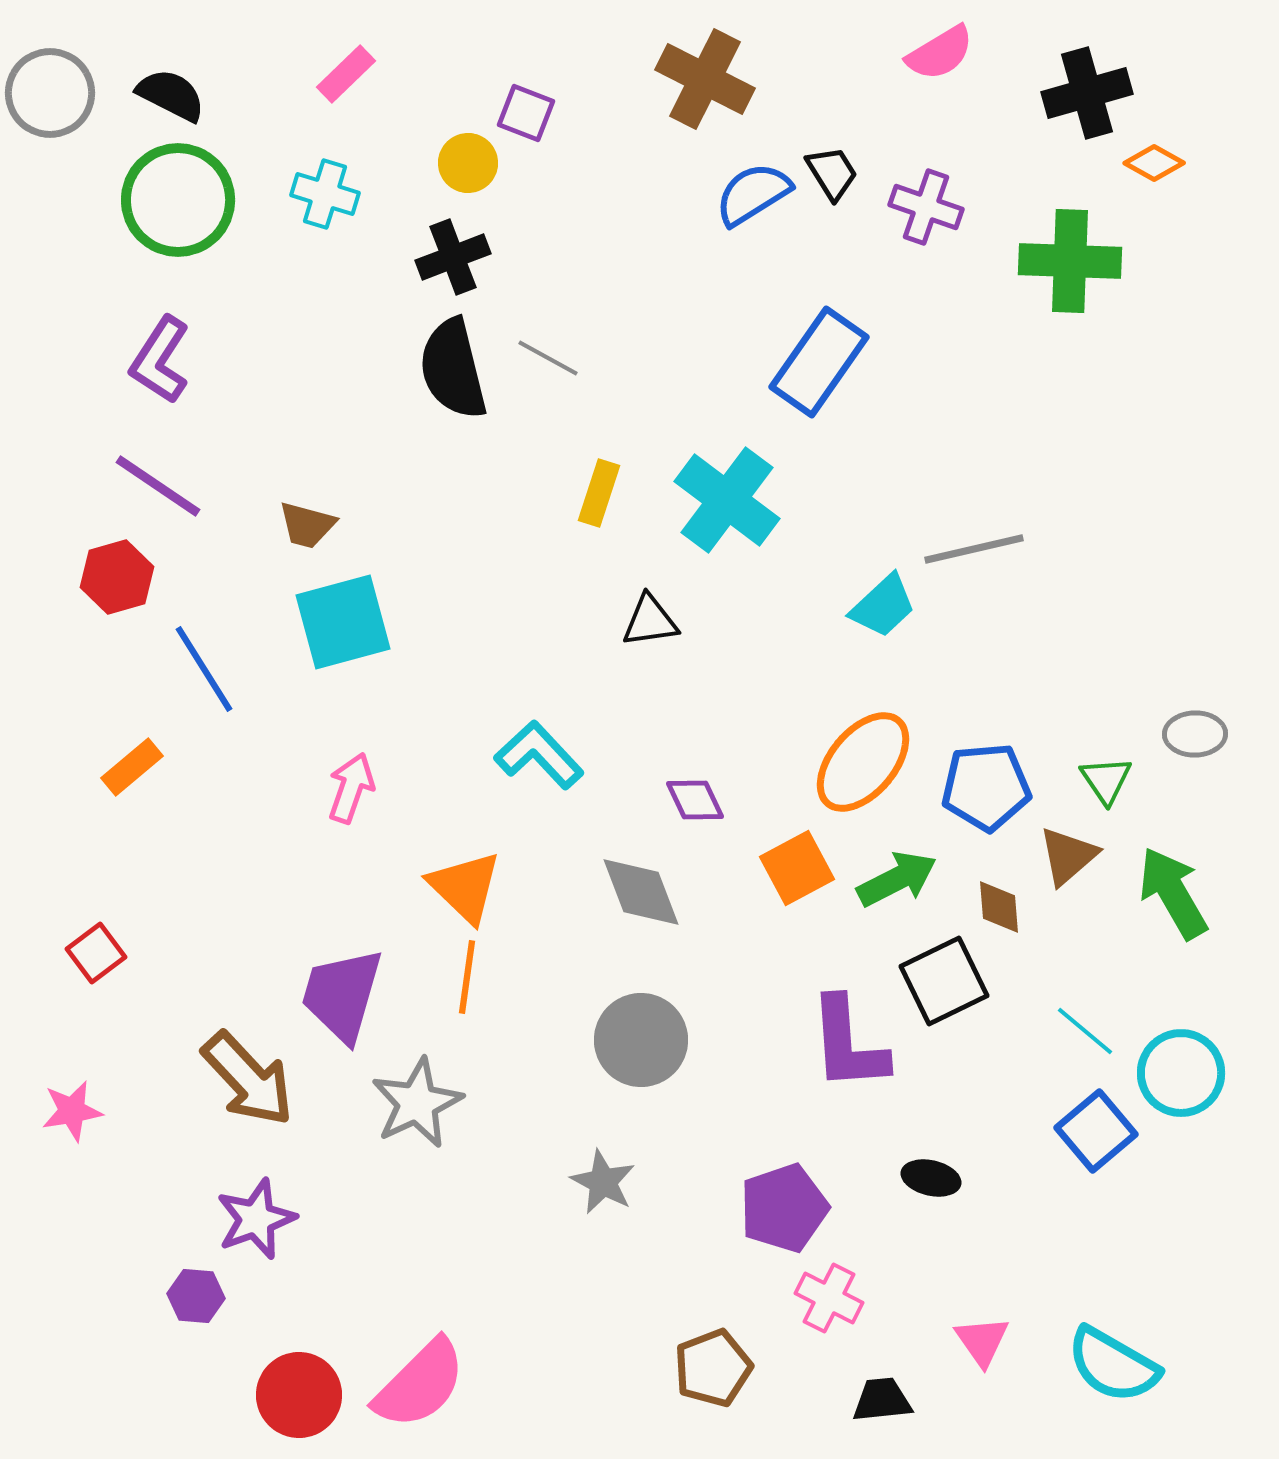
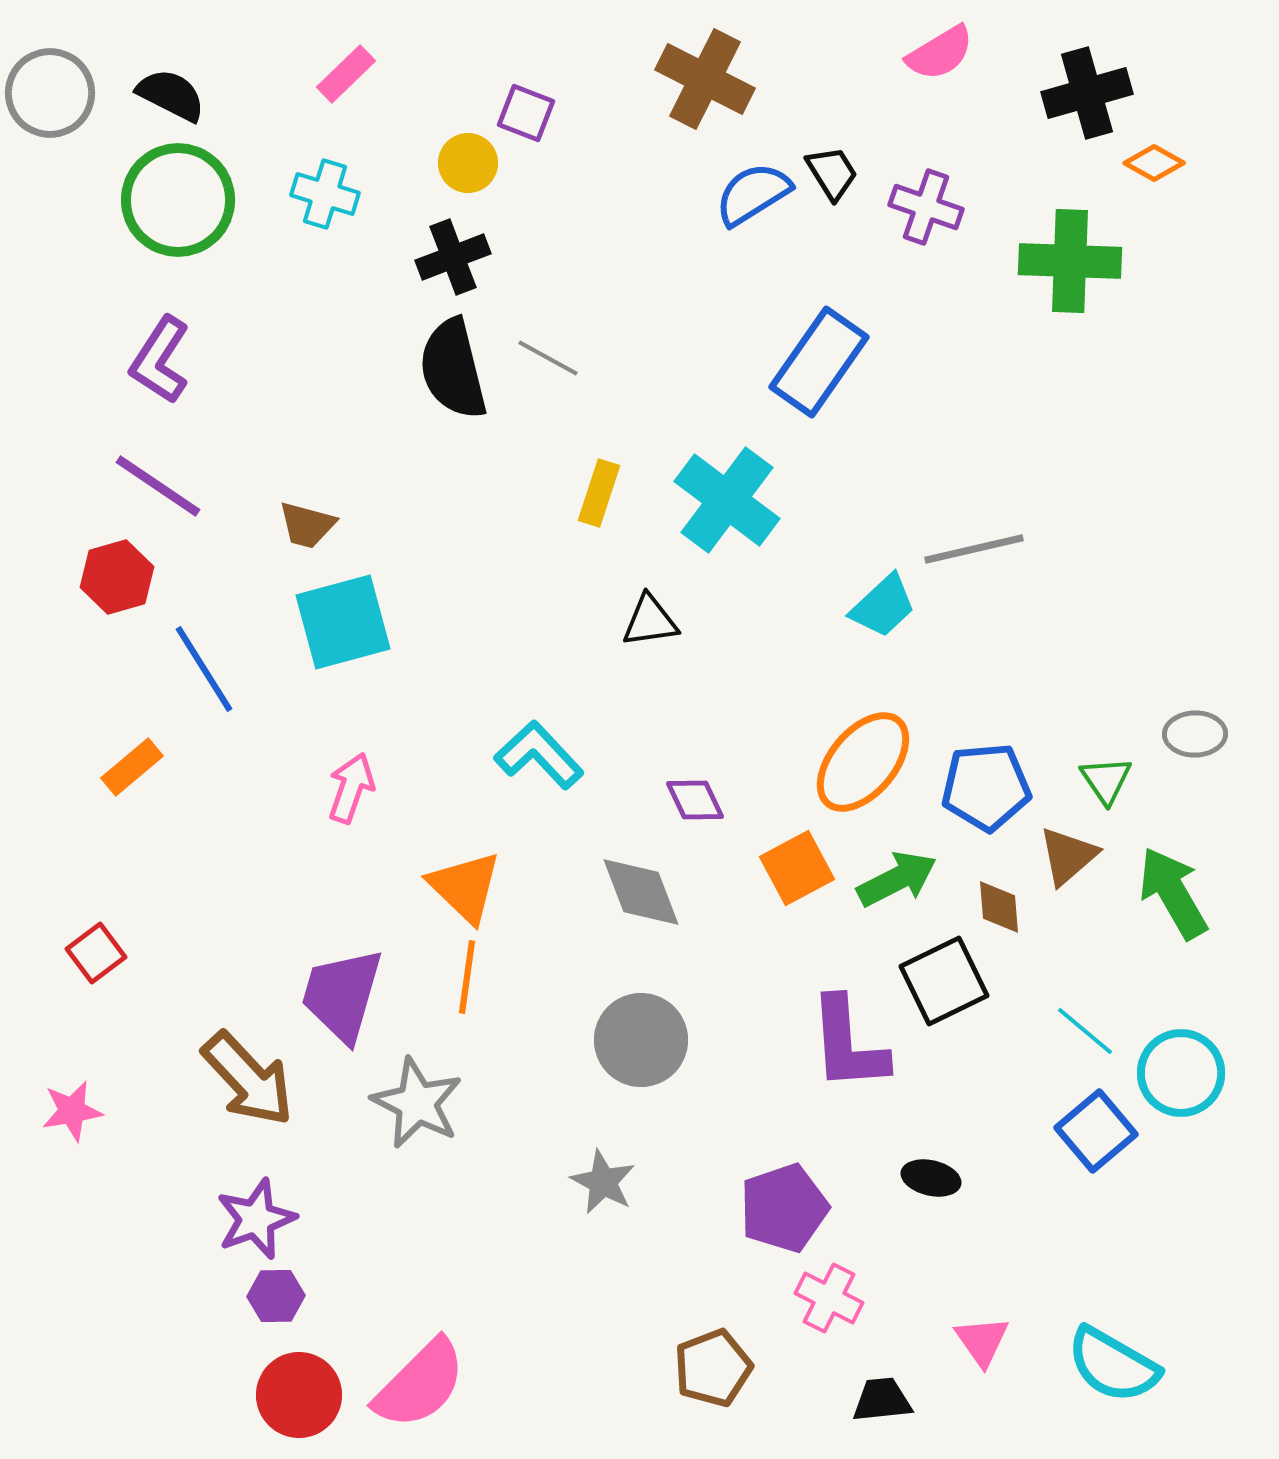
gray star at (417, 1103): rotated 20 degrees counterclockwise
purple hexagon at (196, 1296): moved 80 px right; rotated 6 degrees counterclockwise
